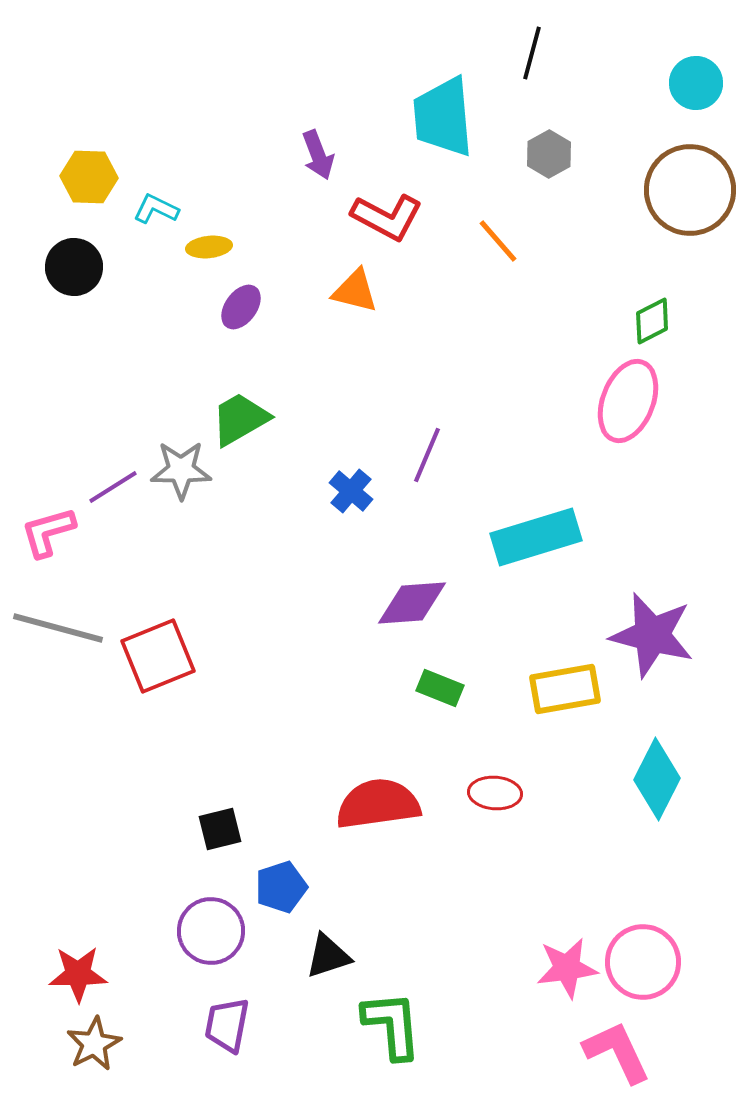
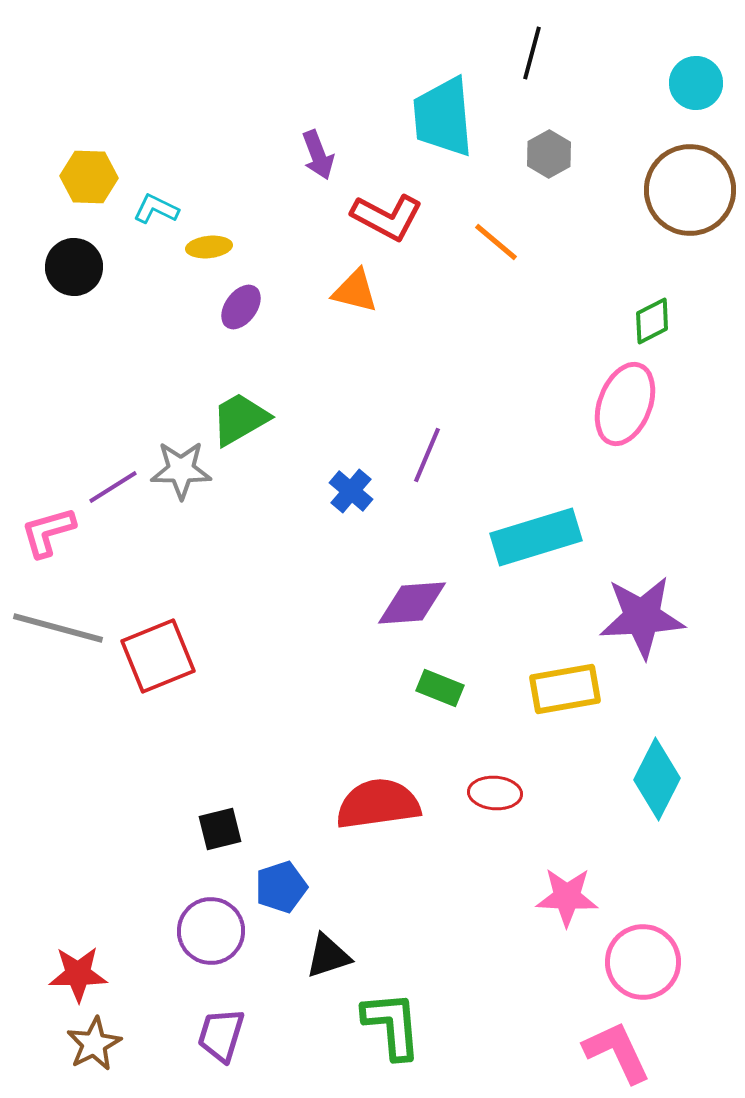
orange line at (498, 241): moved 2 px left, 1 px down; rotated 9 degrees counterclockwise
pink ellipse at (628, 401): moved 3 px left, 3 px down
purple star at (652, 635): moved 10 px left, 18 px up; rotated 18 degrees counterclockwise
pink star at (567, 968): moved 71 px up; rotated 10 degrees clockwise
purple trapezoid at (227, 1025): moved 6 px left, 10 px down; rotated 6 degrees clockwise
